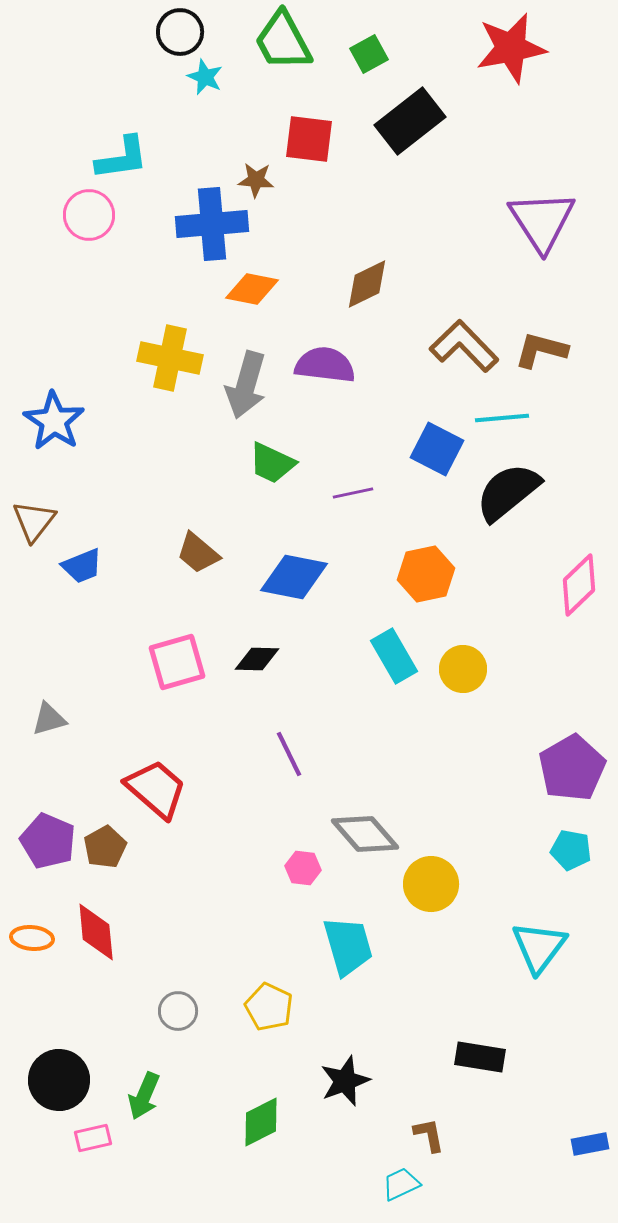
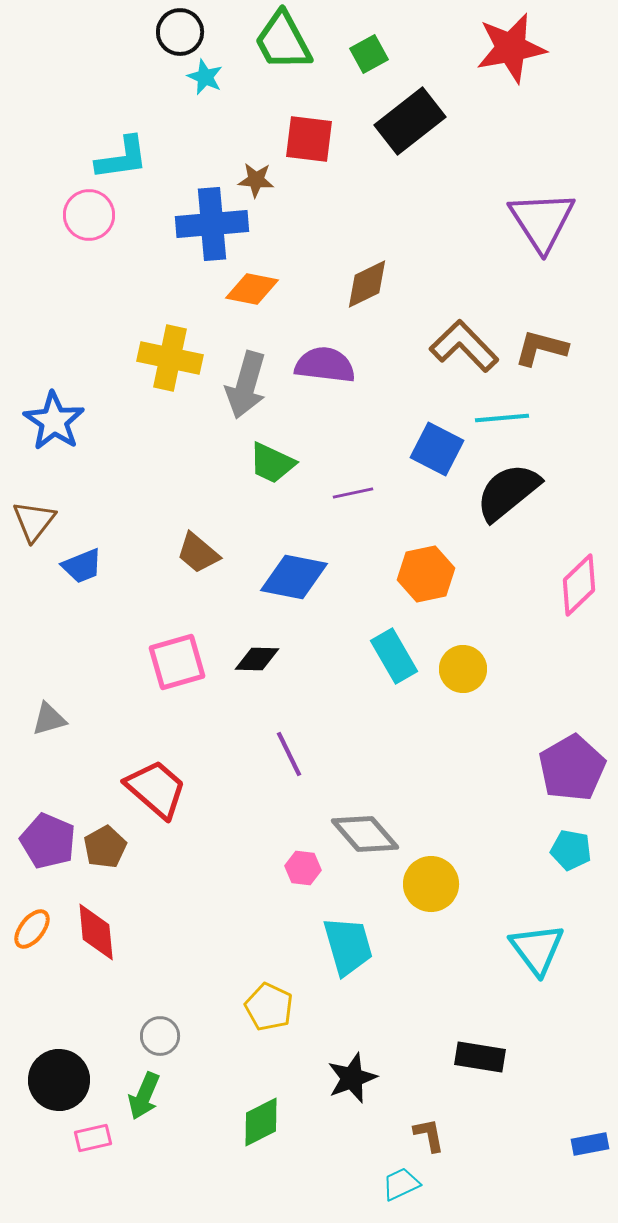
brown L-shape at (541, 350): moved 2 px up
orange ellipse at (32, 938): moved 9 px up; rotated 57 degrees counterclockwise
cyan triangle at (539, 947): moved 2 px left, 2 px down; rotated 14 degrees counterclockwise
gray circle at (178, 1011): moved 18 px left, 25 px down
black star at (345, 1081): moved 7 px right, 3 px up
